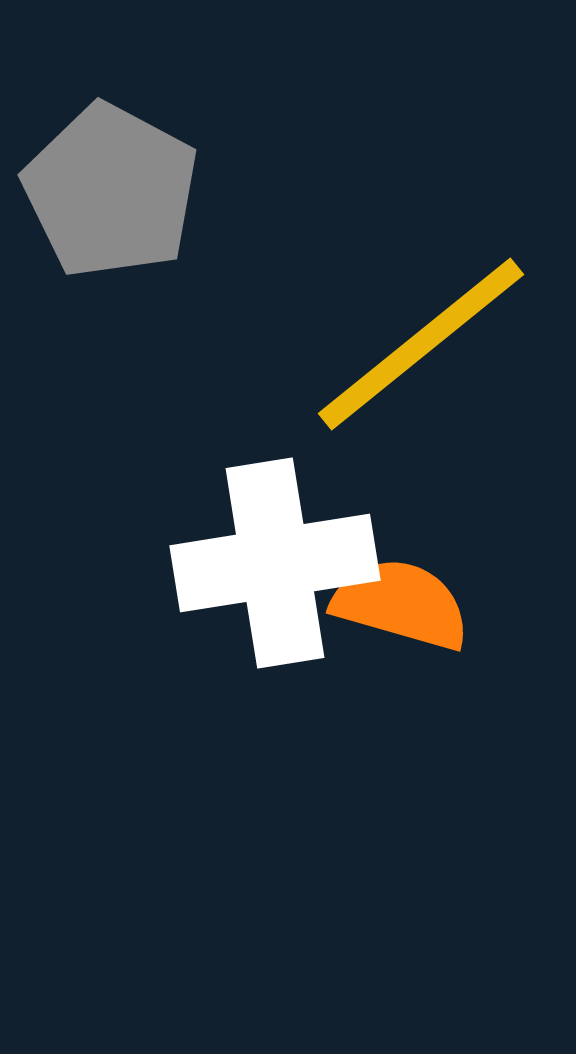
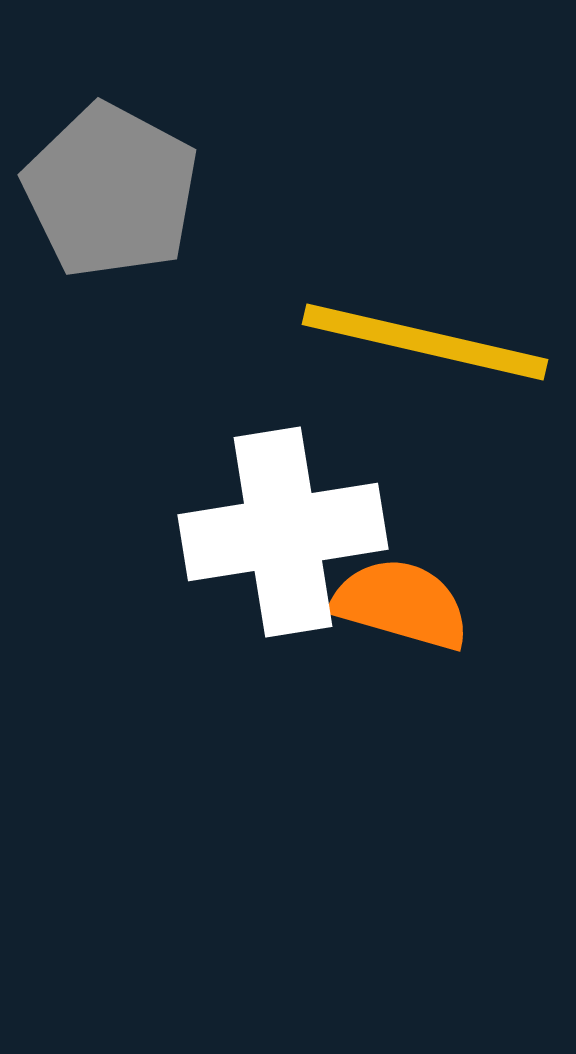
yellow line: moved 4 px right, 2 px up; rotated 52 degrees clockwise
white cross: moved 8 px right, 31 px up
